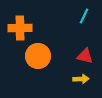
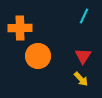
red triangle: moved 2 px left; rotated 48 degrees clockwise
yellow arrow: rotated 49 degrees clockwise
